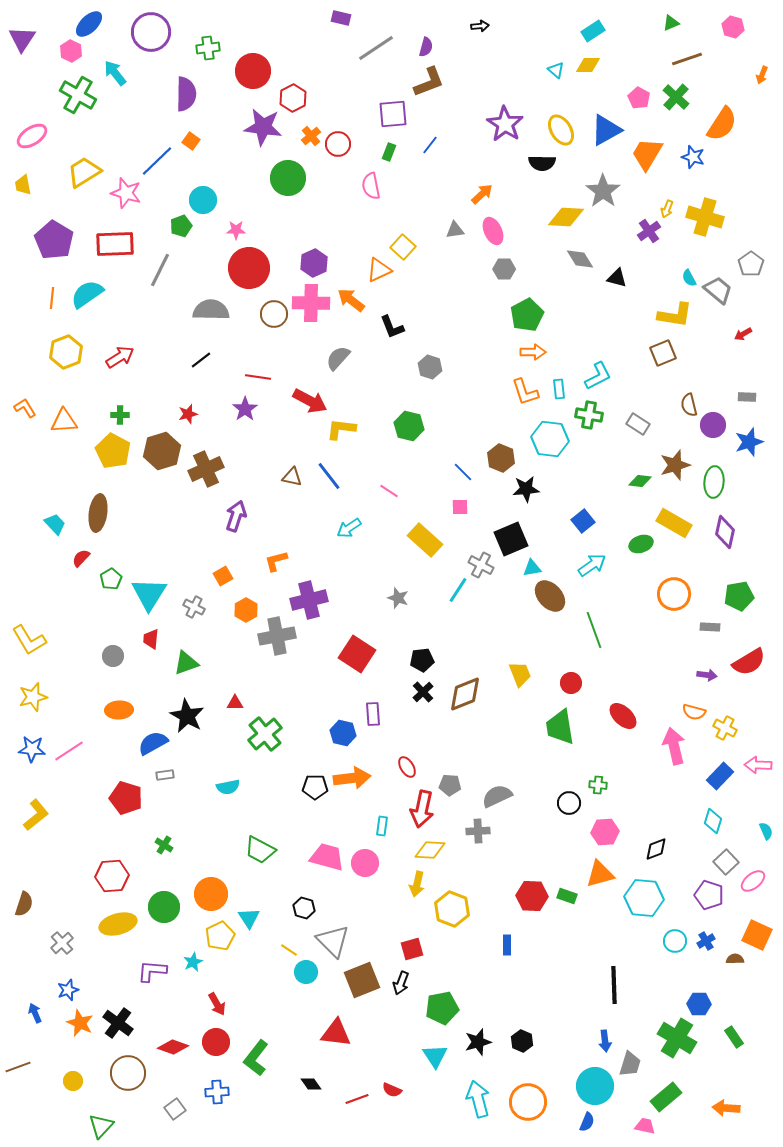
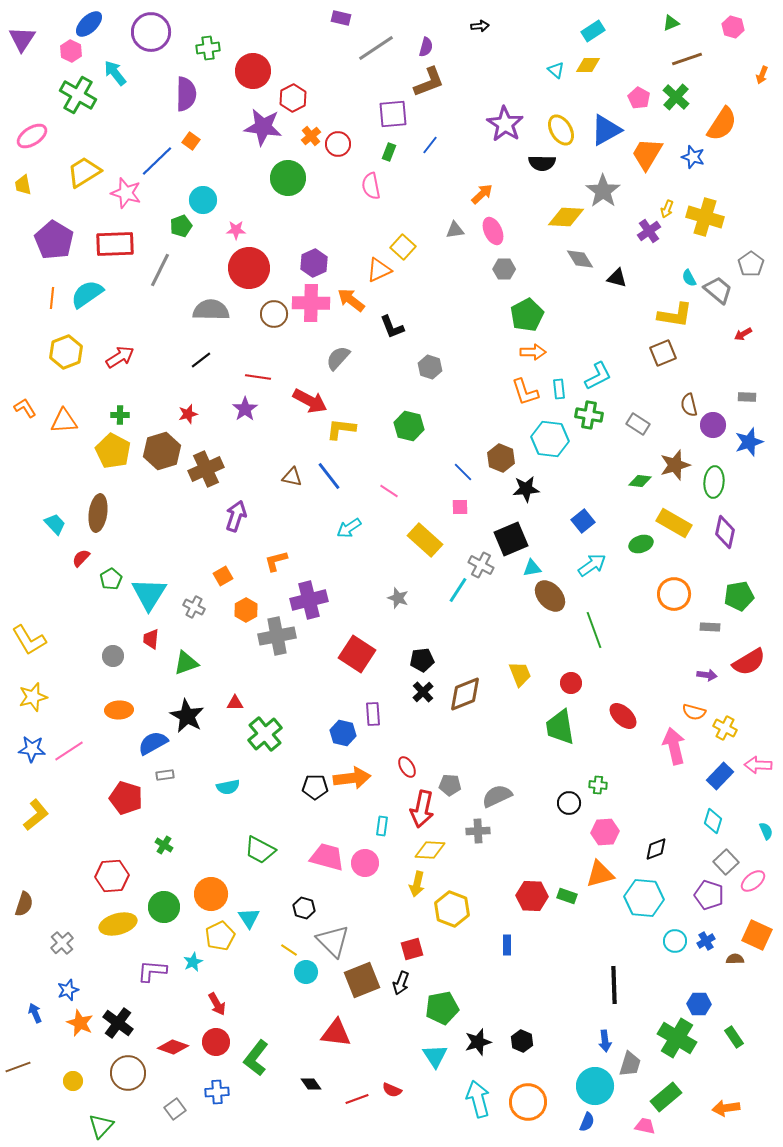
orange arrow at (726, 1108): rotated 12 degrees counterclockwise
